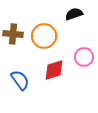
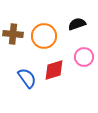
black semicircle: moved 3 px right, 10 px down
blue semicircle: moved 7 px right, 2 px up
